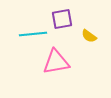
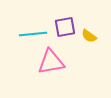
purple square: moved 3 px right, 8 px down
pink triangle: moved 5 px left
